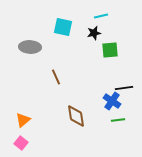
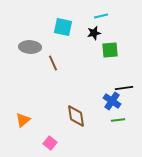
brown line: moved 3 px left, 14 px up
pink square: moved 29 px right
